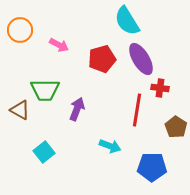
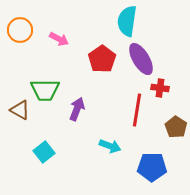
cyan semicircle: rotated 40 degrees clockwise
pink arrow: moved 6 px up
red pentagon: rotated 20 degrees counterclockwise
